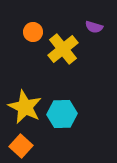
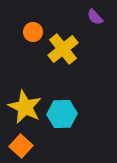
purple semicircle: moved 1 px right, 10 px up; rotated 30 degrees clockwise
